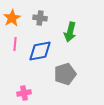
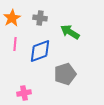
green arrow: rotated 108 degrees clockwise
blue diamond: rotated 10 degrees counterclockwise
